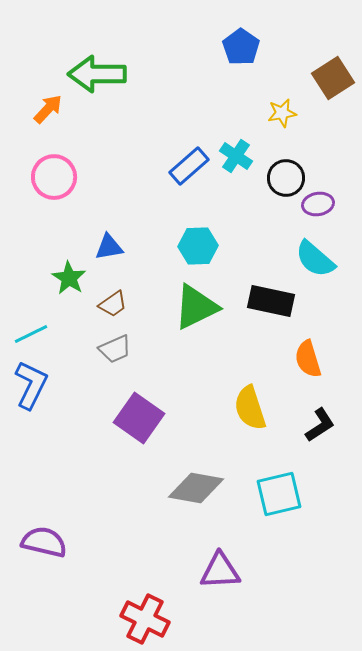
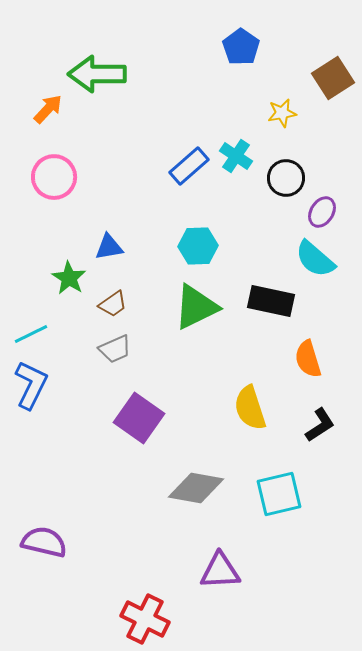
purple ellipse: moved 4 px right, 8 px down; rotated 48 degrees counterclockwise
